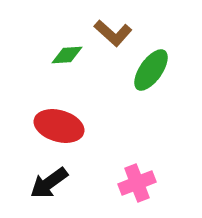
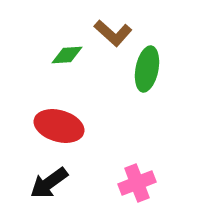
green ellipse: moved 4 px left, 1 px up; rotated 24 degrees counterclockwise
